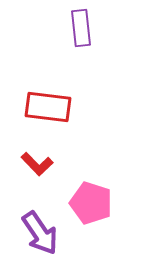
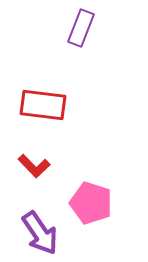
purple rectangle: rotated 27 degrees clockwise
red rectangle: moved 5 px left, 2 px up
red L-shape: moved 3 px left, 2 px down
